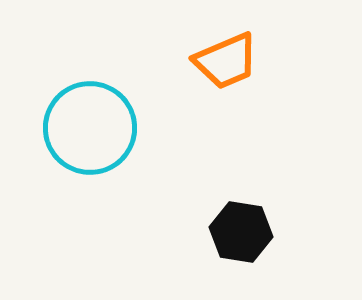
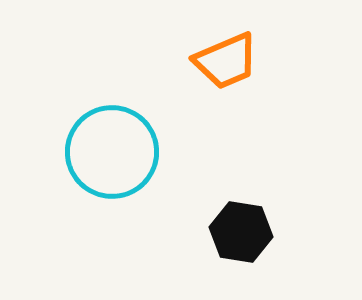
cyan circle: moved 22 px right, 24 px down
